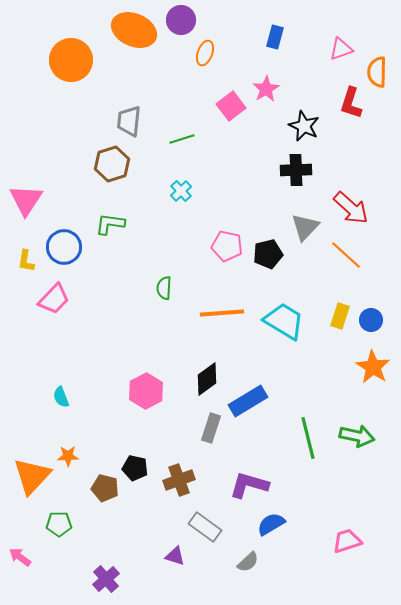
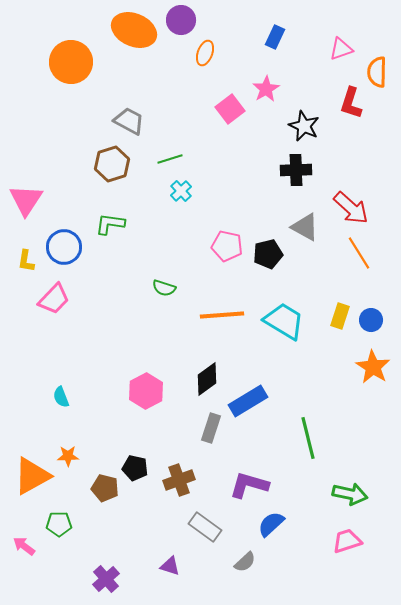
blue rectangle at (275, 37): rotated 10 degrees clockwise
orange circle at (71, 60): moved 2 px down
pink square at (231, 106): moved 1 px left, 3 px down
gray trapezoid at (129, 121): rotated 112 degrees clockwise
green line at (182, 139): moved 12 px left, 20 px down
gray triangle at (305, 227): rotated 44 degrees counterclockwise
orange line at (346, 255): moved 13 px right, 2 px up; rotated 16 degrees clockwise
green semicircle at (164, 288): rotated 75 degrees counterclockwise
orange line at (222, 313): moved 2 px down
green arrow at (357, 436): moved 7 px left, 58 px down
orange triangle at (32, 476): rotated 18 degrees clockwise
blue semicircle at (271, 524): rotated 12 degrees counterclockwise
purple triangle at (175, 556): moved 5 px left, 10 px down
pink arrow at (20, 557): moved 4 px right, 11 px up
gray semicircle at (248, 562): moved 3 px left
